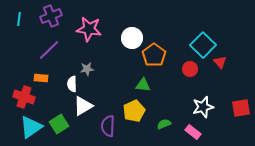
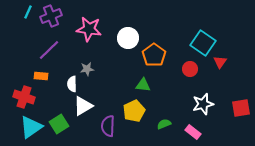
cyan line: moved 9 px right, 7 px up; rotated 16 degrees clockwise
white circle: moved 4 px left
cyan square: moved 2 px up; rotated 10 degrees counterclockwise
red triangle: rotated 16 degrees clockwise
orange rectangle: moved 2 px up
white star: moved 3 px up
